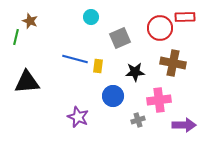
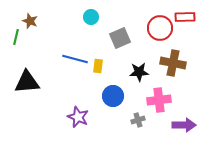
black star: moved 4 px right
